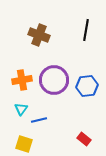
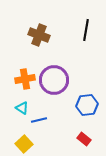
orange cross: moved 3 px right, 1 px up
blue hexagon: moved 19 px down
cyan triangle: moved 1 px right, 1 px up; rotated 32 degrees counterclockwise
yellow square: rotated 30 degrees clockwise
